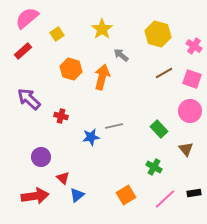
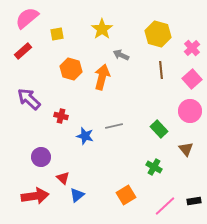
yellow square: rotated 24 degrees clockwise
pink cross: moved 2 px left, 2 px down; rotated 14 degrees clockwise
gray arrow: rotated 14 degrees counterclockwise
brown line: moved 3 px left, 3 px up; rotated 66 degrees counterclockwise
pink square: rotated 30 degrees clockwise
blue star: moved 6 px left, 1 px up; rotated 24 degrees clockwise
black rectangle: moved 8 px down
pink line: moved 7 px down
